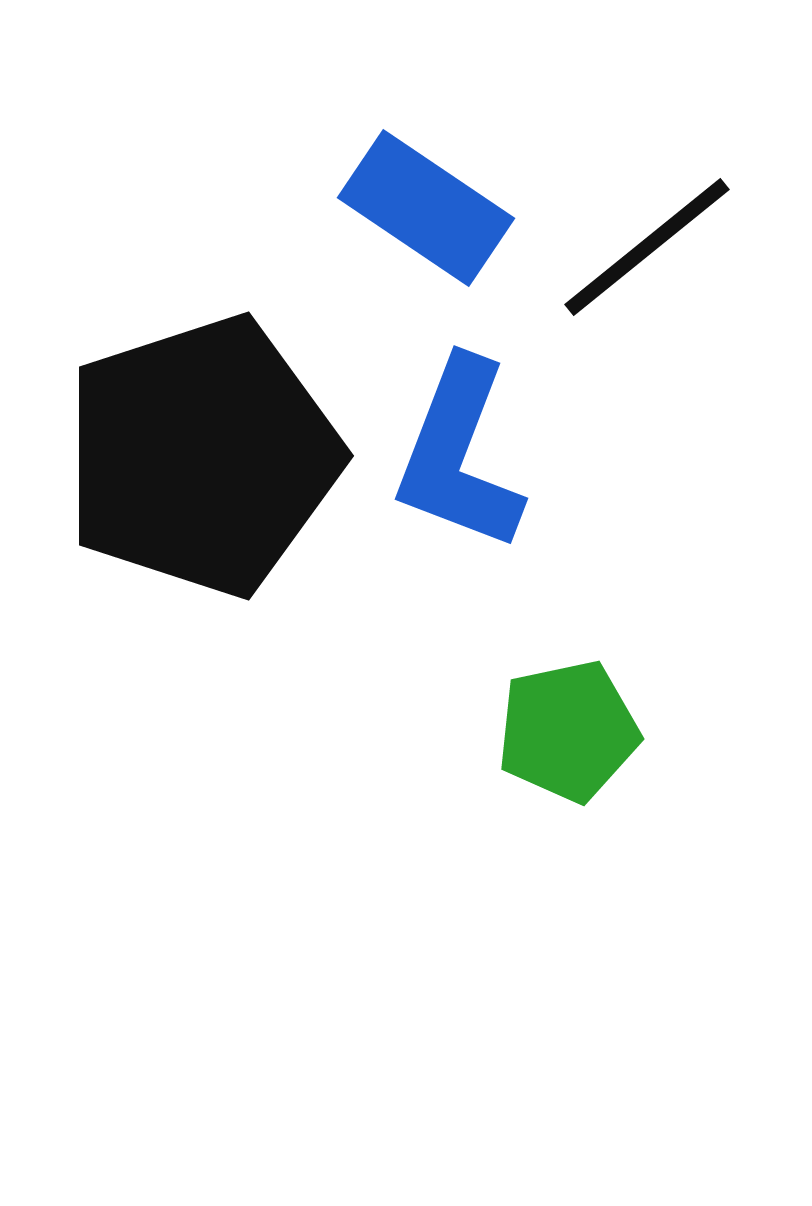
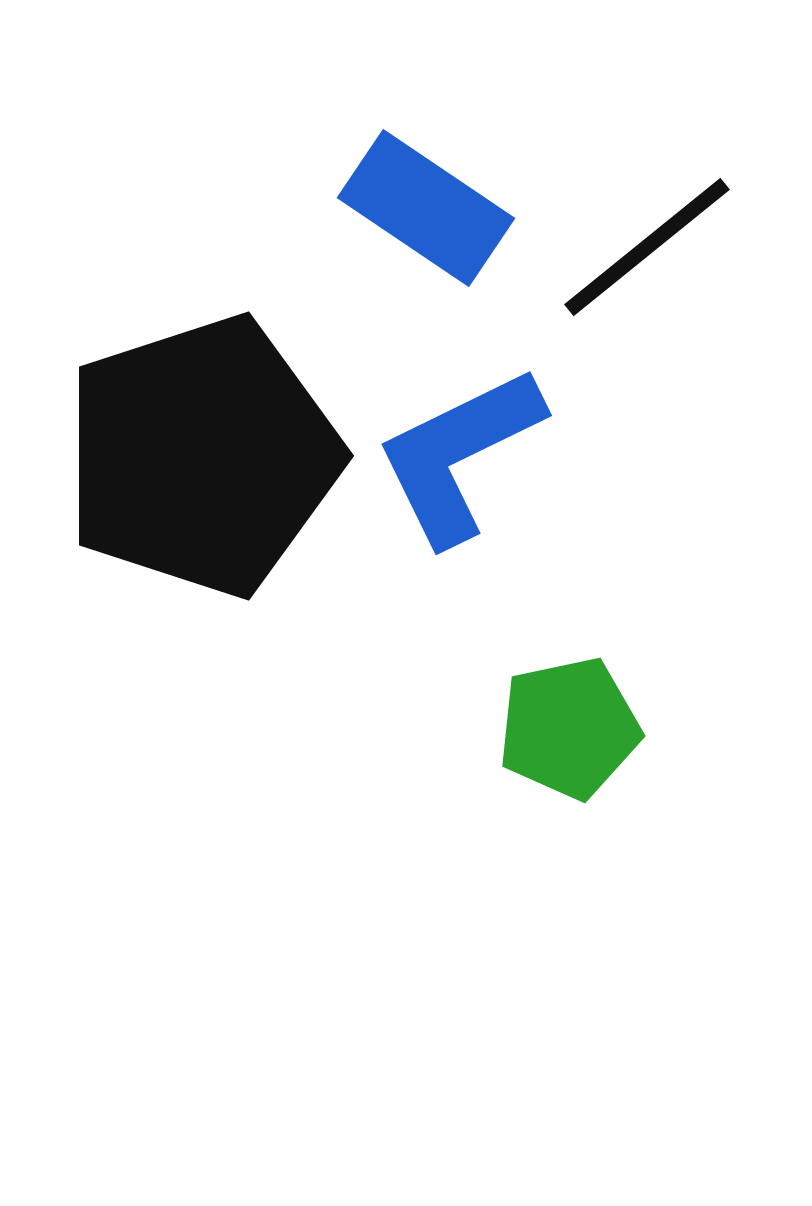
blue L-shape: rotated 43 degrees clockwise
green pentagon: moved 1 px right, 3 px up
